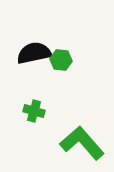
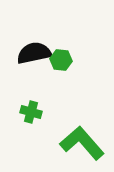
green cross: moved 3 px left, 1 px down
